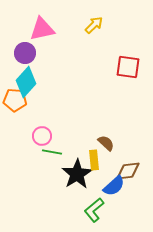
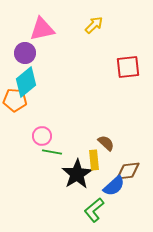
red square: rotated 15 degrees counterclockwise
cyan diamond: rotated 8 degrees clockwise
